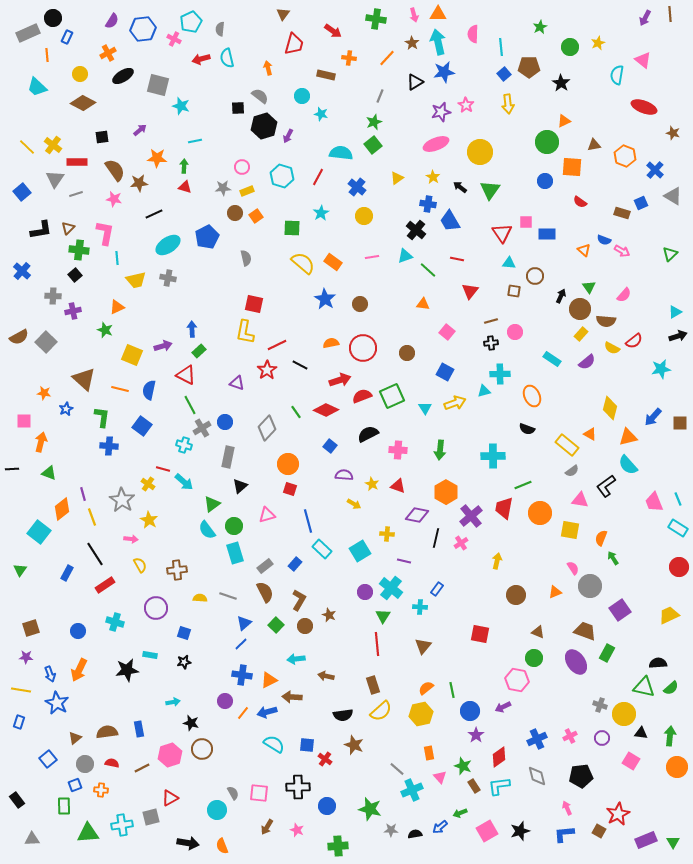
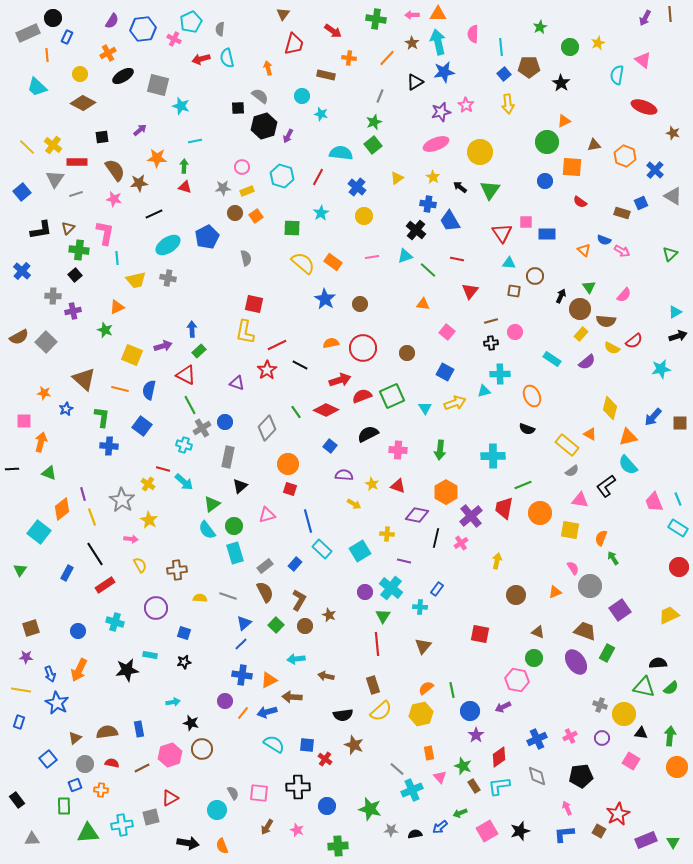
pink arrow at (414, 15): moved 2 px left; rotated 104 degrees clockwise
